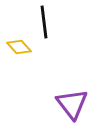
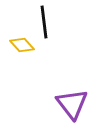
yellow diamond: moved 3 px right, 2 px up
